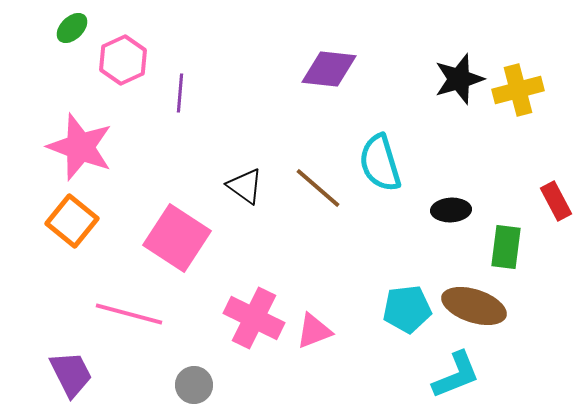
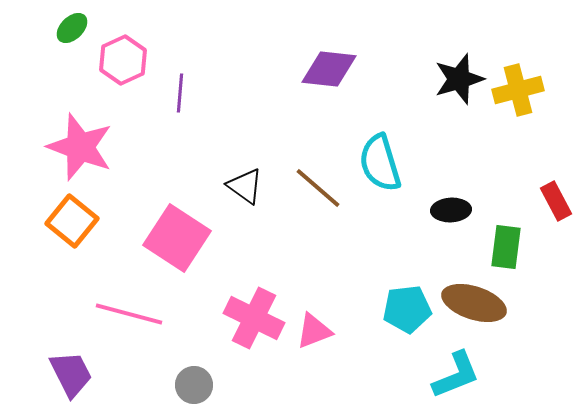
brown ellipse: moved 3 px up
